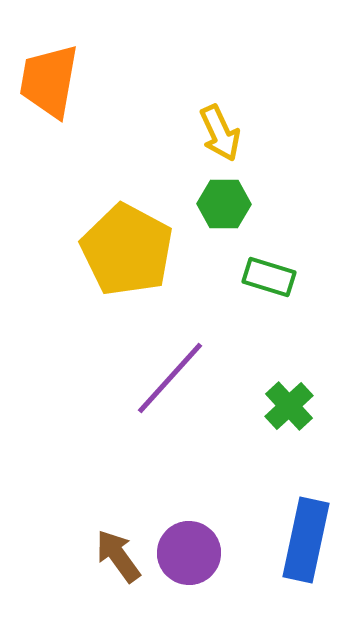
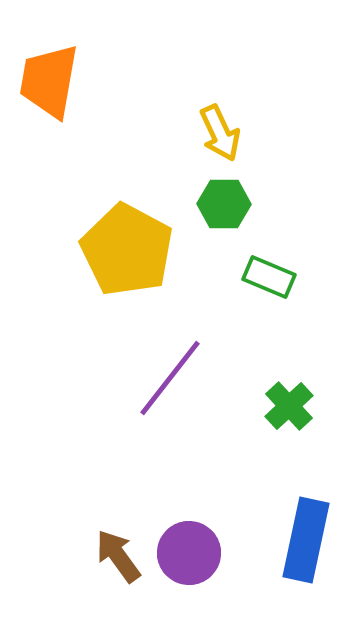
green rectangle: rotated 6 degrees clockwise
purple line: rotated 4 degrees counterclockwise
